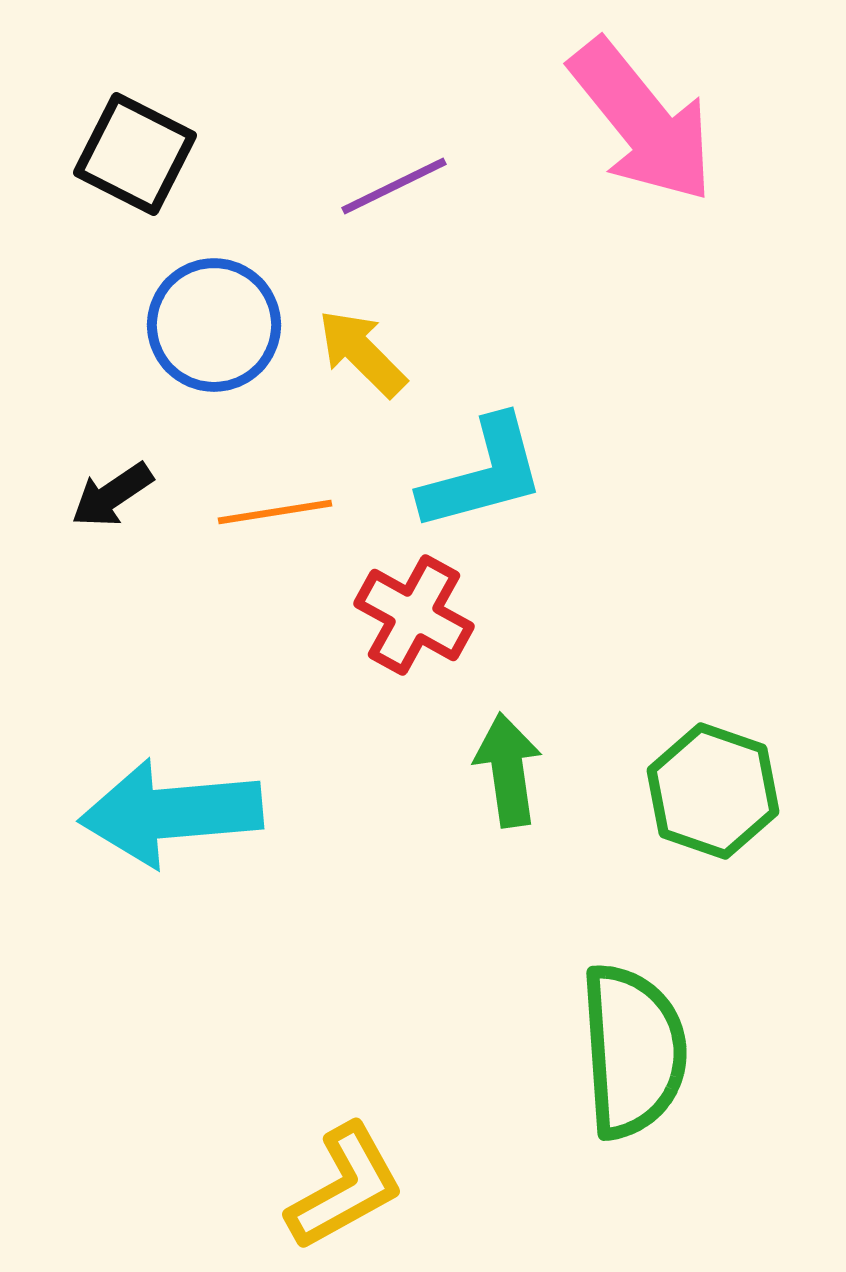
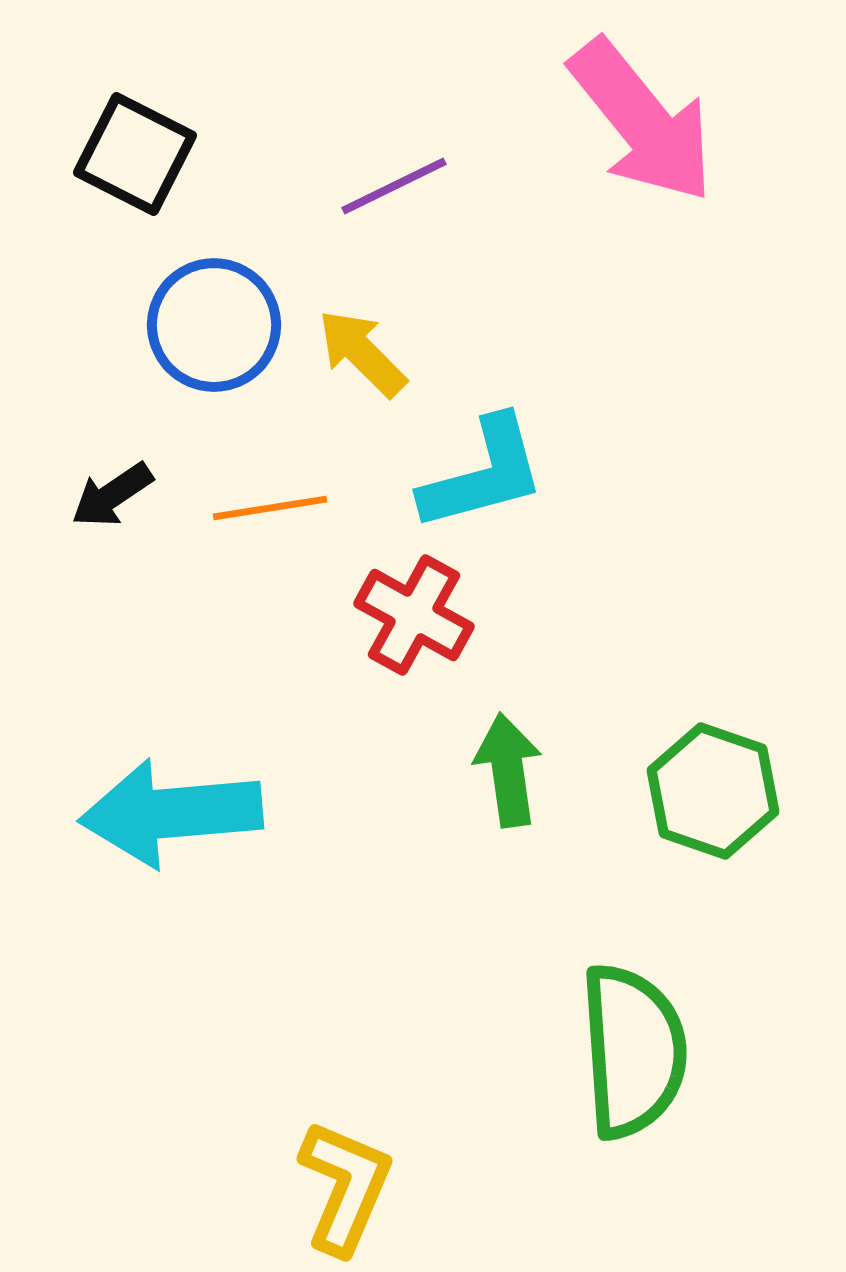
orange line: moved 5 px left, 4 px up
yellow L-shape: rotated 38 degrees counterclockwise
